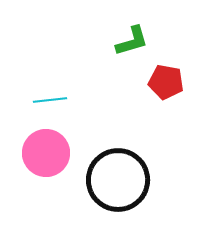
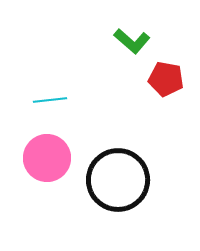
green L-shape: rotated 57 degrees clockwise
red pentagon: moved 3 px up
pink circle: moved 1 px right, 5 px down
